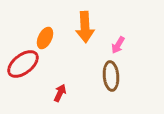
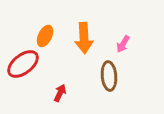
orange arrow: moved 1 px left, 11 px down
orange ellipse: moved 2 px up
pink arrow: moved 5 px right, 1 px up
brown ellipse: moved 2 px left
